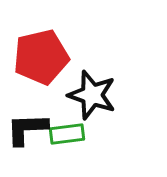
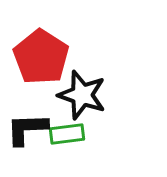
red pentagon: rotated 26 degrees counterclockwise
black star: moved 10 px left
